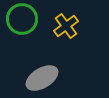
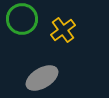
yellow cross: moved 3 px left, 4 px down
